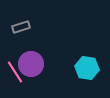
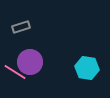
purple circle: moved 1 px left, 2 px up
pink line: rotated 25 degrees counterclockwise
